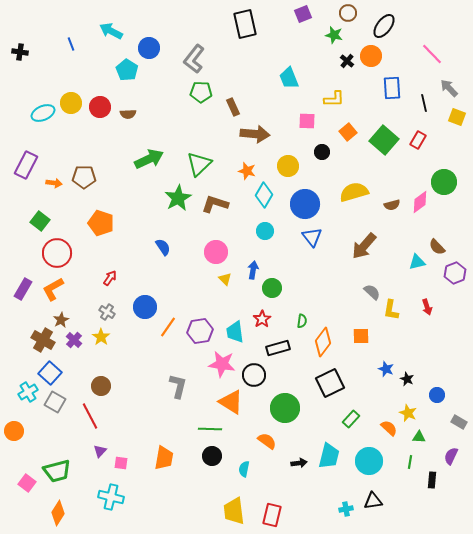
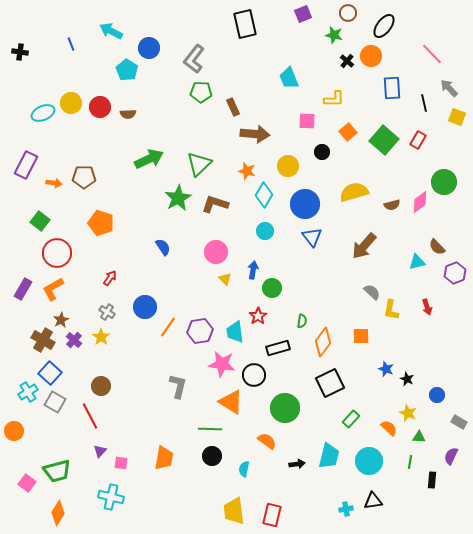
red star at (262, 319): moved 4 px left, 3 px up
black arrow at (299, 463): moved 2 px left, 1 px down
